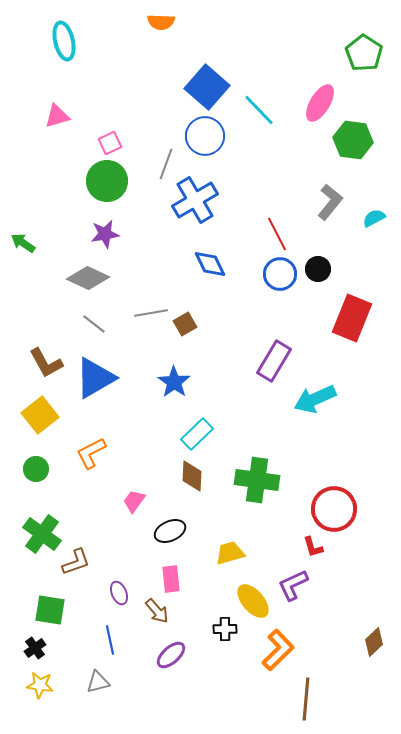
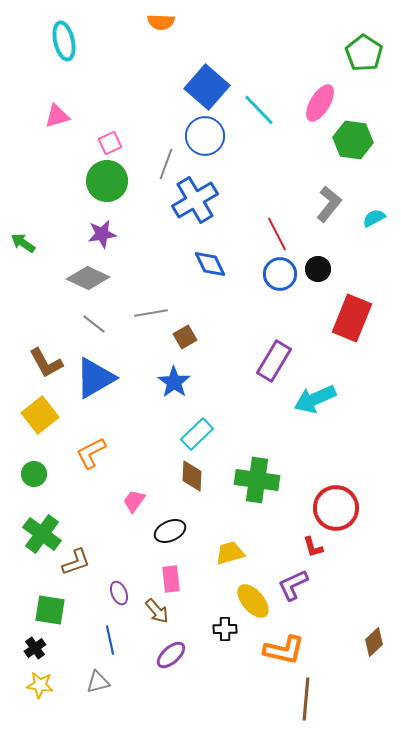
gray L-shape at (330, 202): moved 1 px left, 2 px down
purple star at (105, 234): moved 3 px left
brown square at (185, 324): moved 13 px down
green circle at (36, 469): moved 2 px left, 5 px down
red circle at (334, 509): moved 2 px right, 1 px up
orange L-shape at (278, 650): moved 6 px right; rotated 57 degrees clockwise
